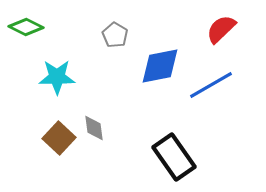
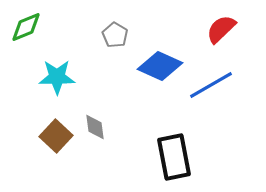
green diamond: rotated 48 degrees counterclockwise
blue diamond: rotated 36 degrees clockwise
gray diamond: moved 1 px right, 1 px up
brown square: moved 3 px left, 2 px up
black rectangle: rotated 24 degrees clockwise
